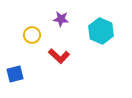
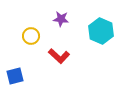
yellow circle: moved 1 px left, 1 px down
blue square: moved 2 px down
